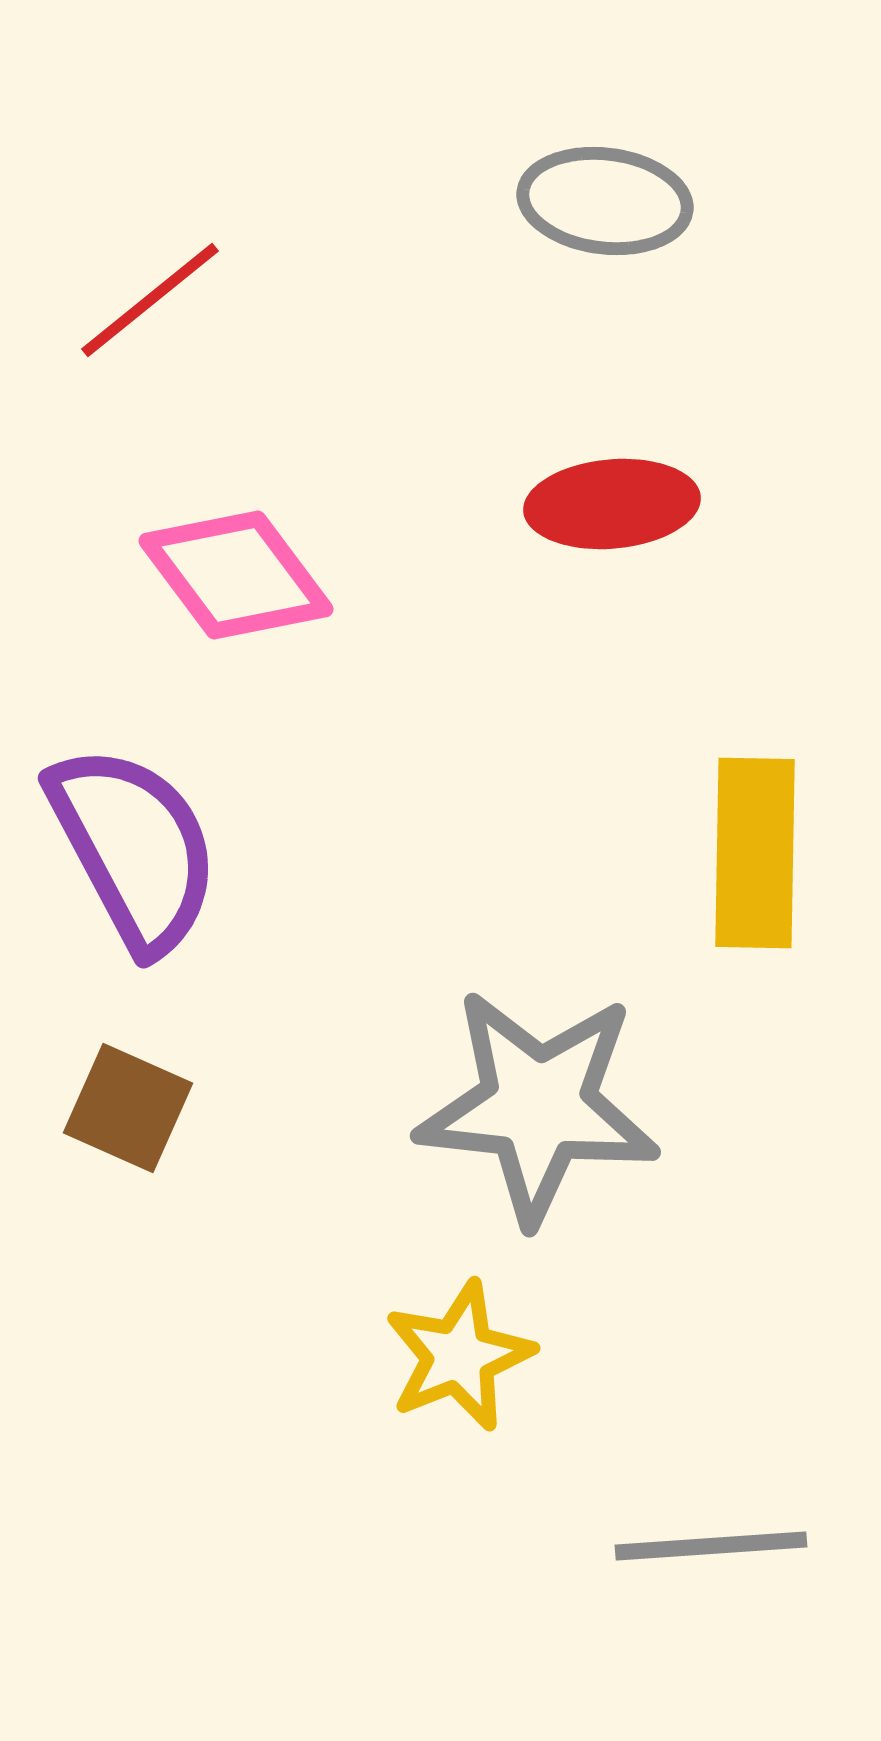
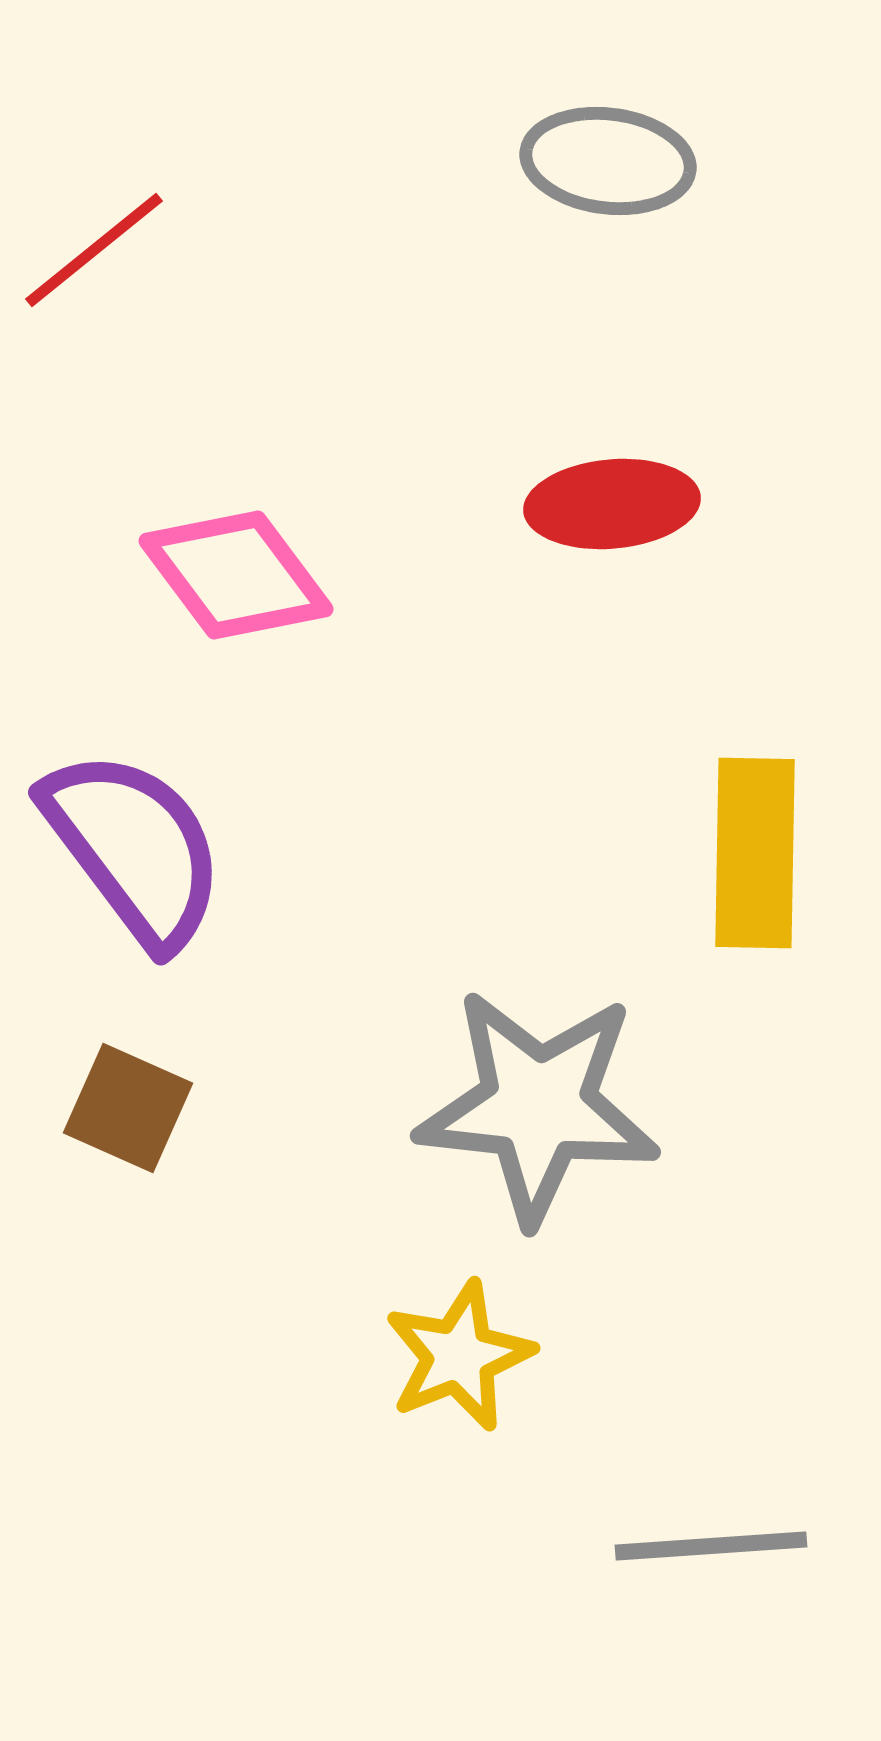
gray ellipse: moved 3 px right, 40 px up
red line: moved 56 px left, 50 px up
purple semicircle: rotated 9 degrees counterclockwise
